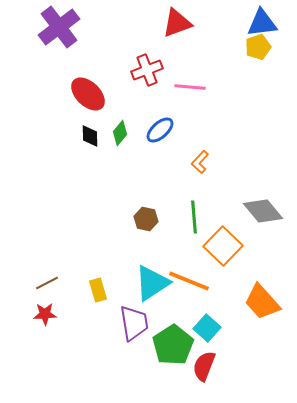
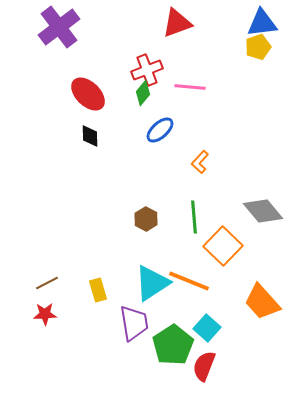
green diamond: moved 23 px right, 40 px up
brown hexagon: rotated 15 degrees clockwise
